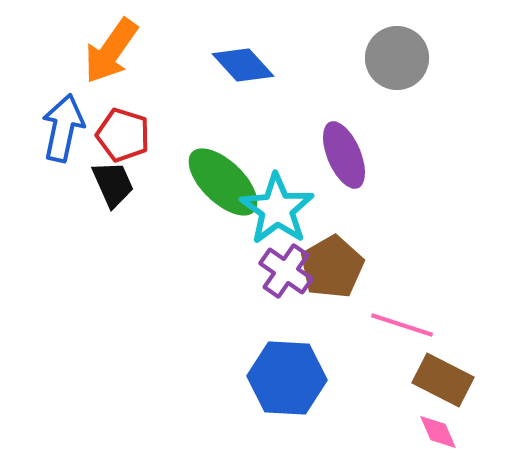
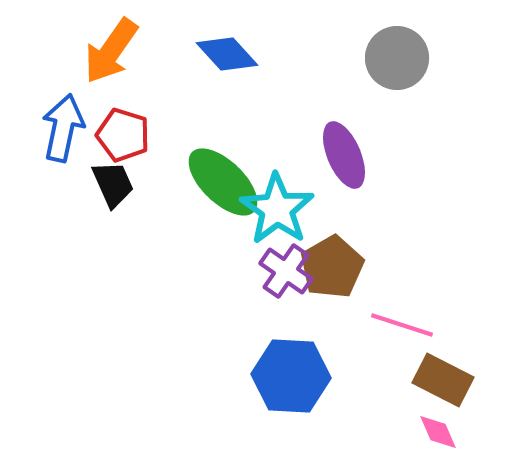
blue diamond: moved 16 px left, 11 px up
blue hexagon: moved 4 px right, 2 px up
